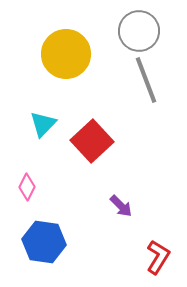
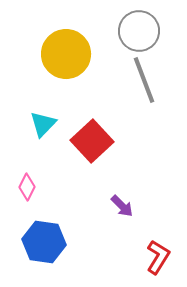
gray line: moved 2 px left
purple arrow: moved 1 px right
